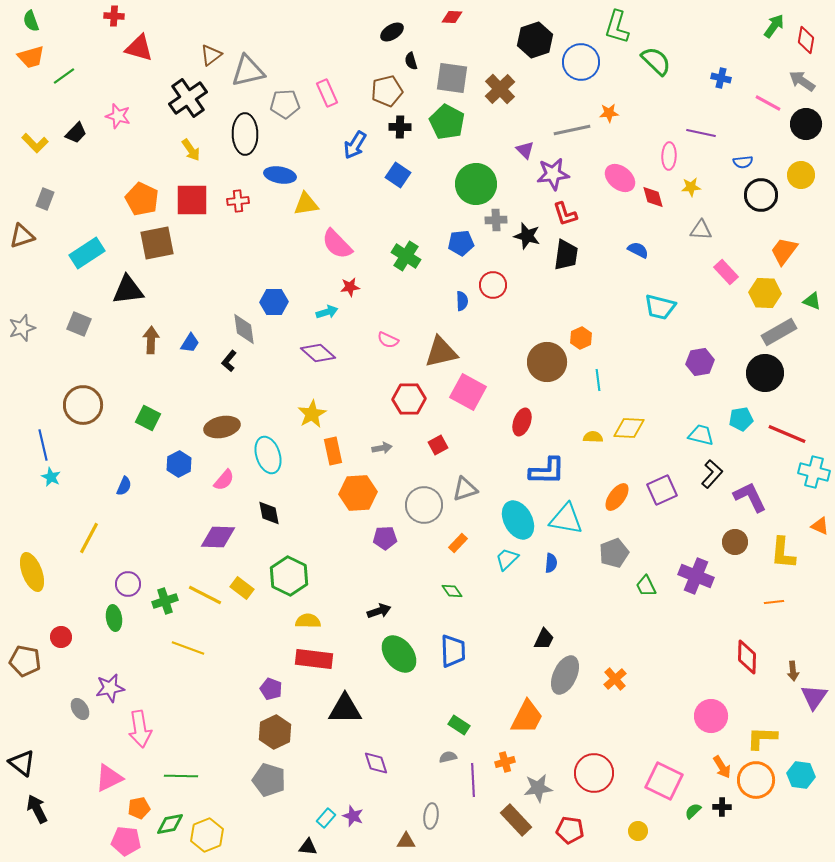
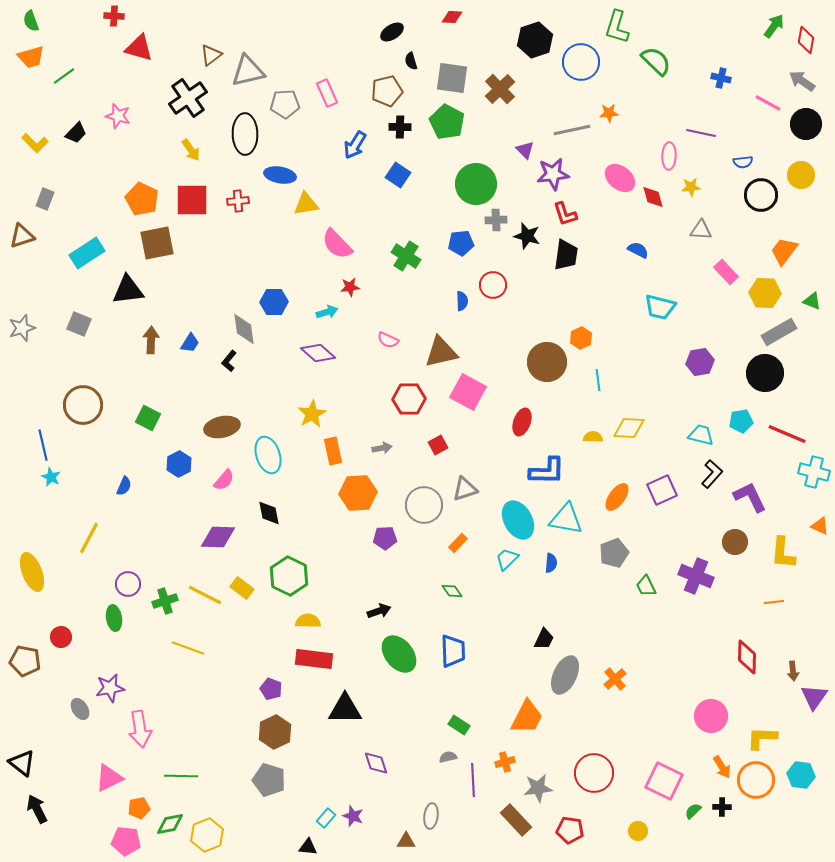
cyan pentagon at (741, 419): moved 2 px down
